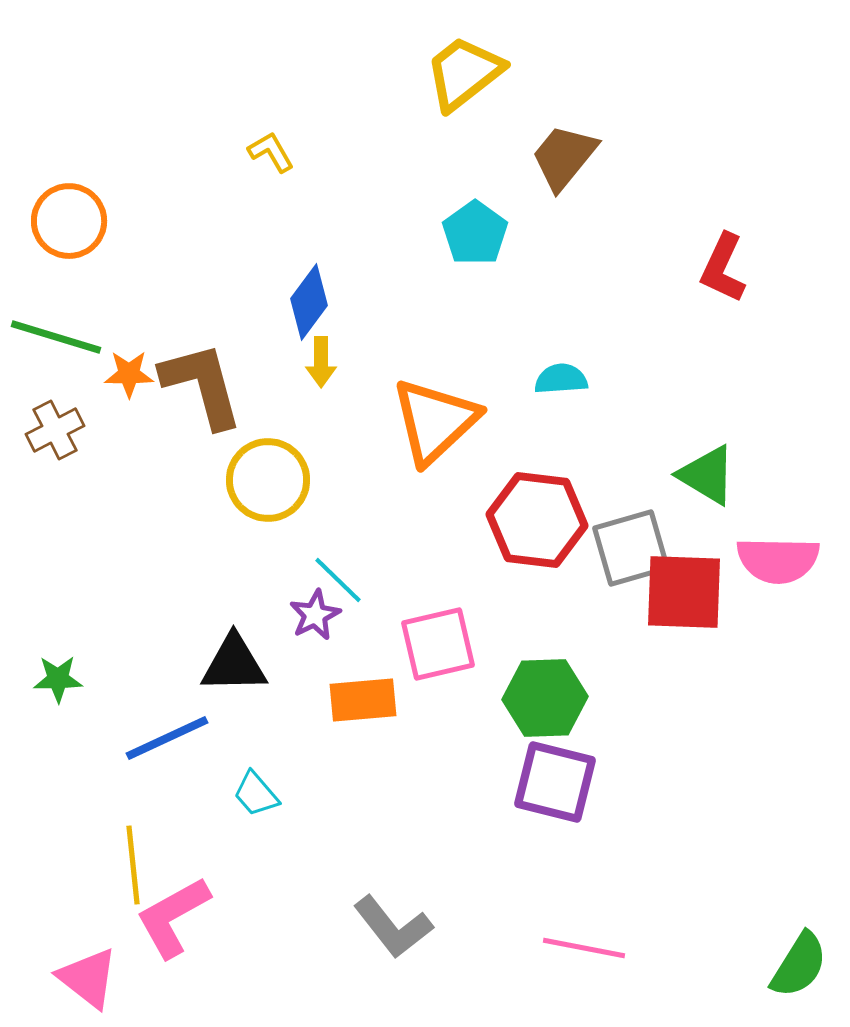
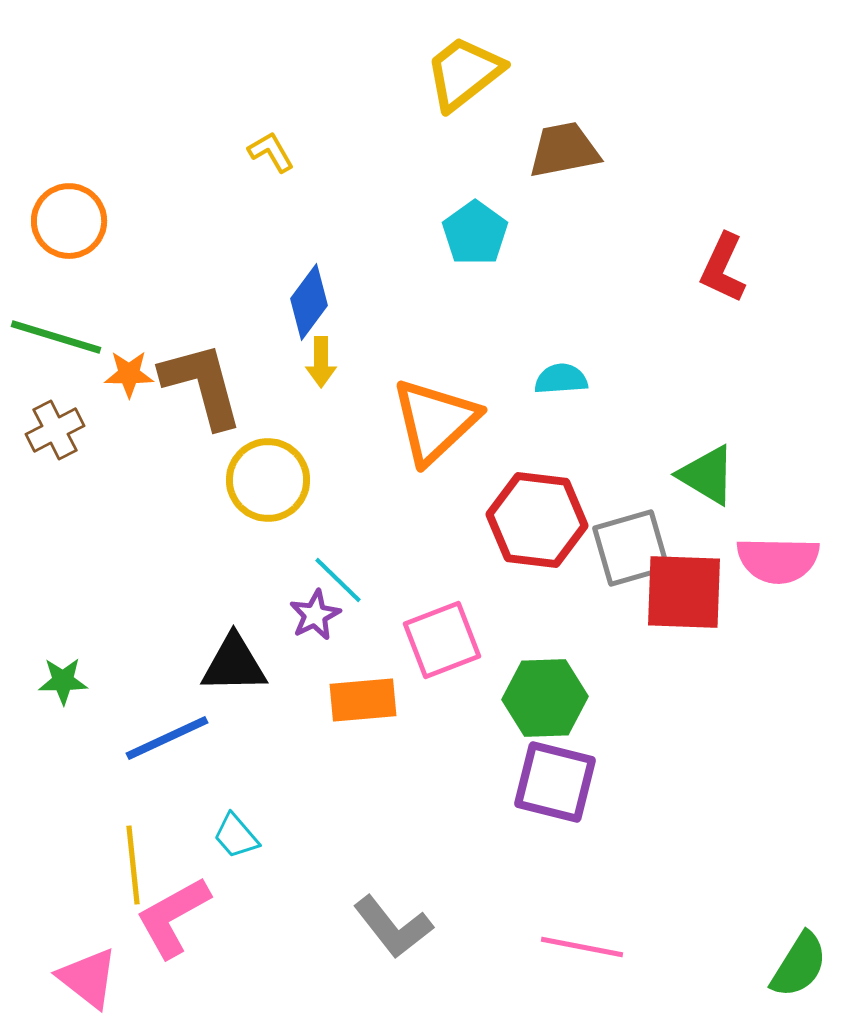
brown trapezoid: moved 7 px up; rotated 40 degrees clockwise
pink square: moved 4 px right, 4 px up; rotated 8 degrees counterclockwise
green star: moved 5 px right, 2 px down
cyan trapezoid: moved 20 px left, 42 px down
pink line: moved 2 px left, 1 px up
